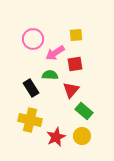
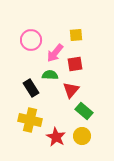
pink circle: moved 2 px left, 1 px down
pink arrow: rotated 18 degrees counterclockwise
red star: rotated 18 degrees counterclockwise
